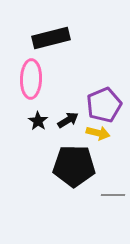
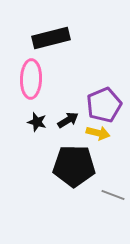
black star: moved 1 px left, 1 px down; rotated 18 degrees counterclockwise
gray line: rotated 20 degrees clockwise
